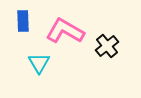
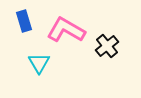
blue rectangle: moved 1 px right; rotated 15 degrees counterclockwise
pink L-shape: moved 1 px right, 1 px up
